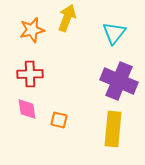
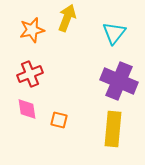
red cross: rotated 20 degrees counterclockwise
